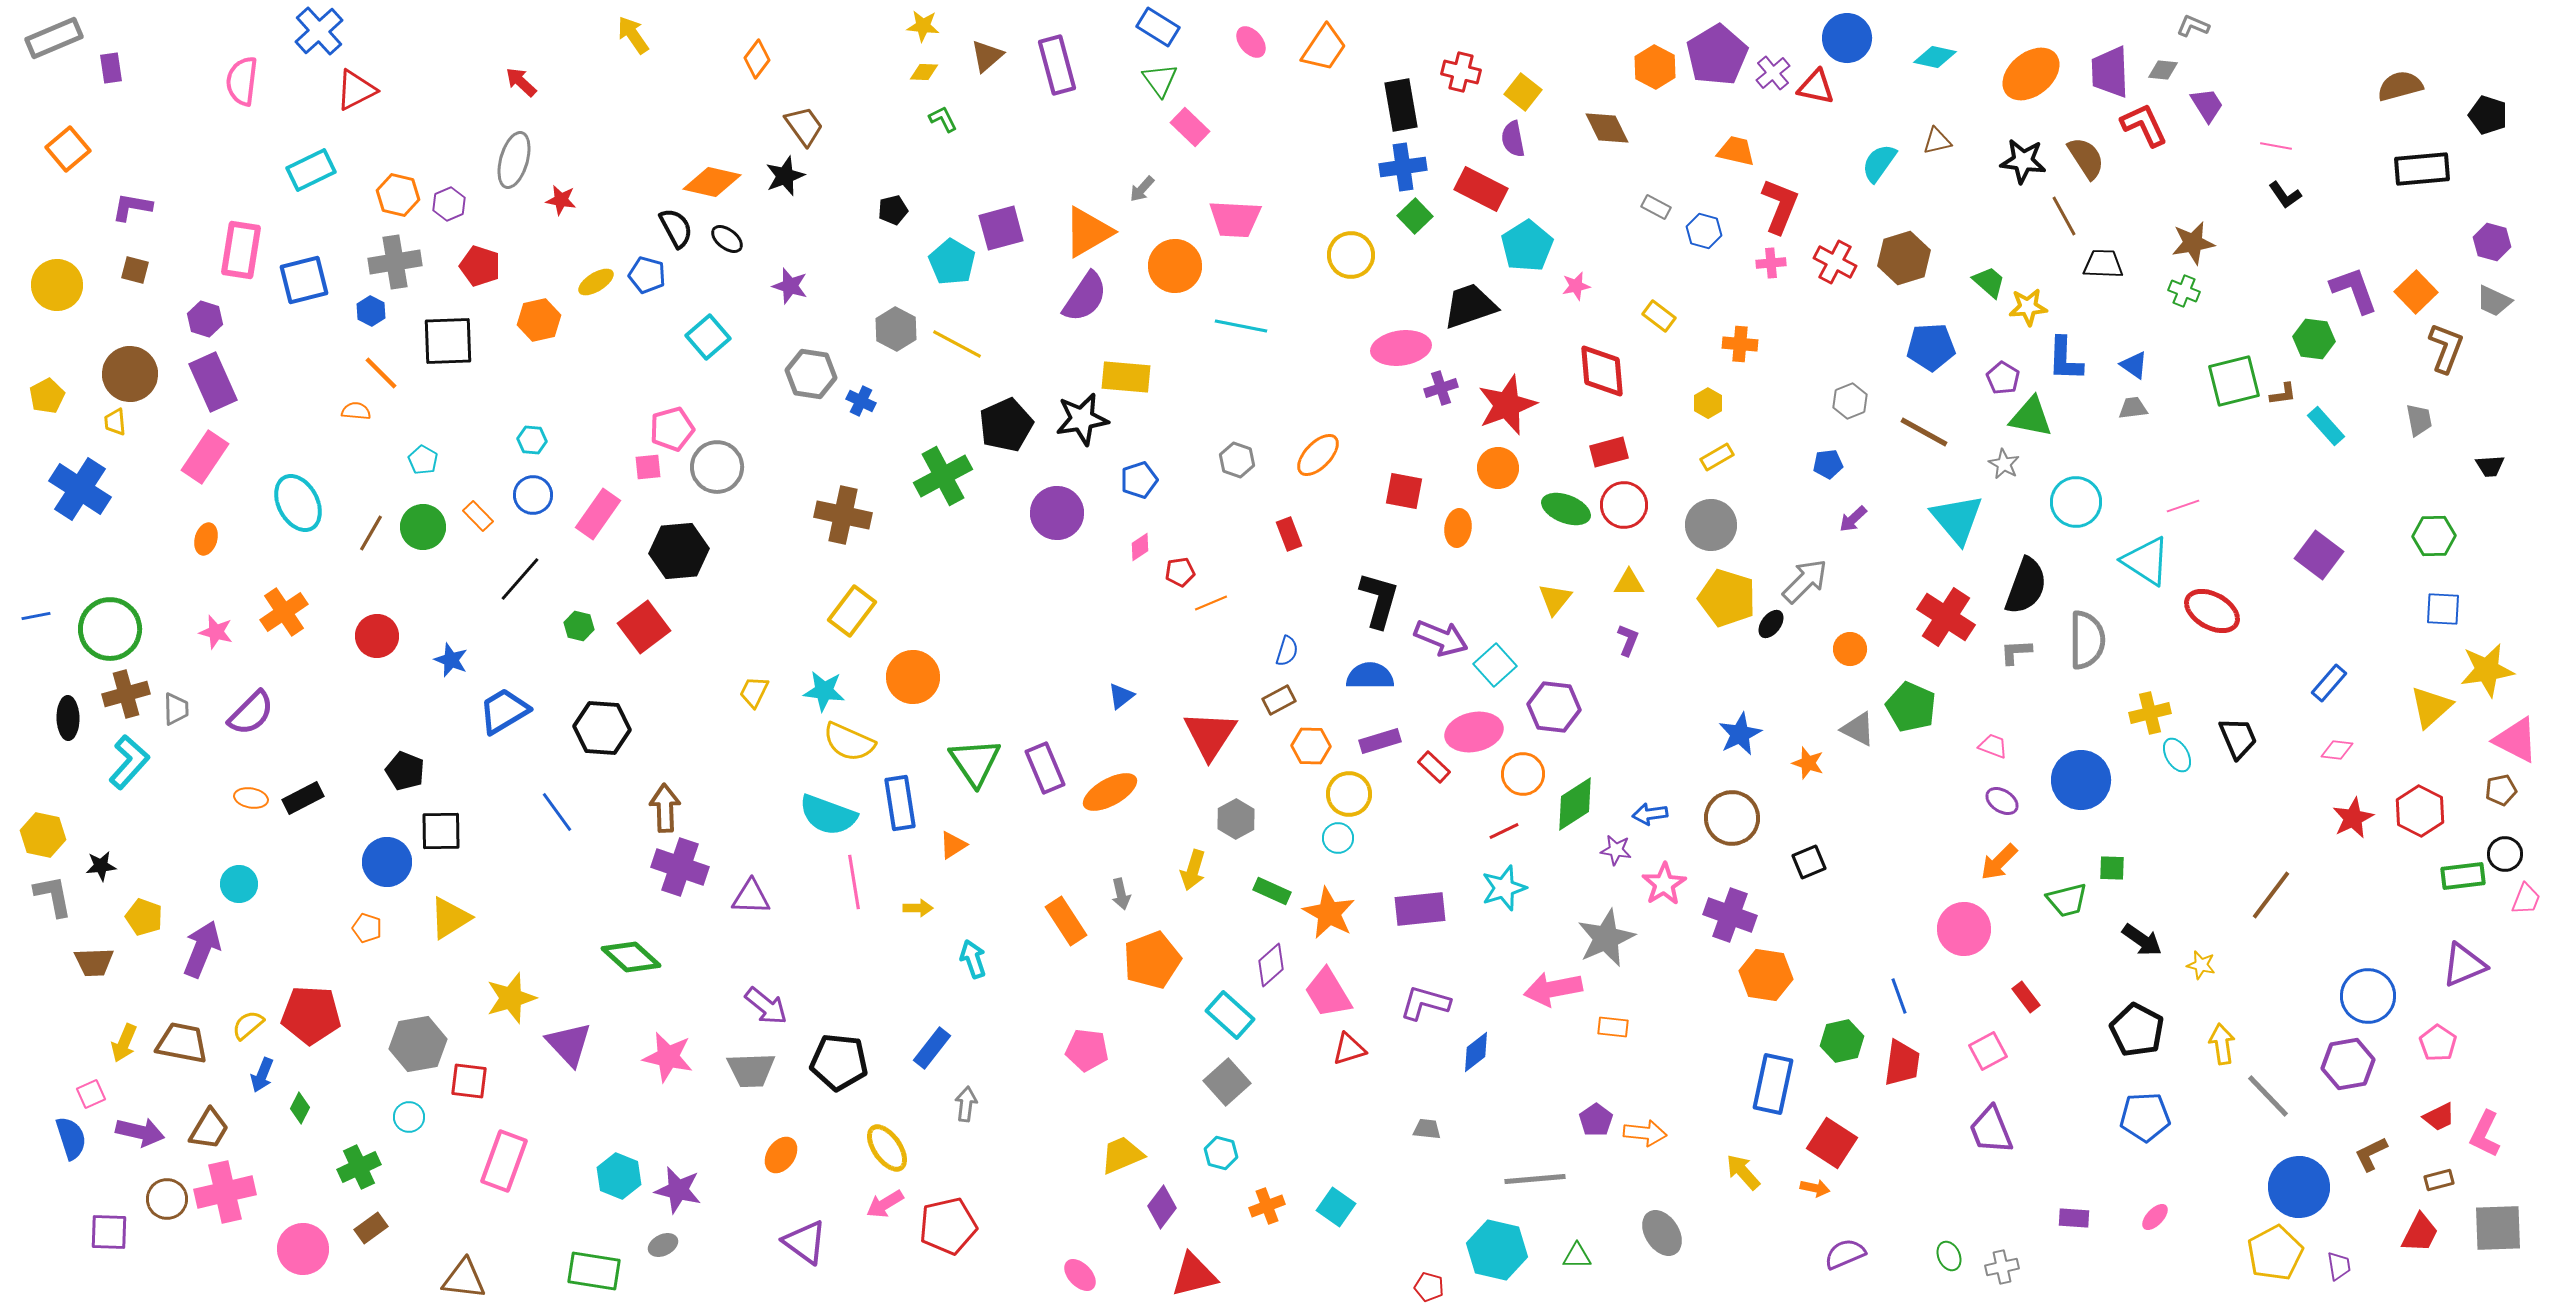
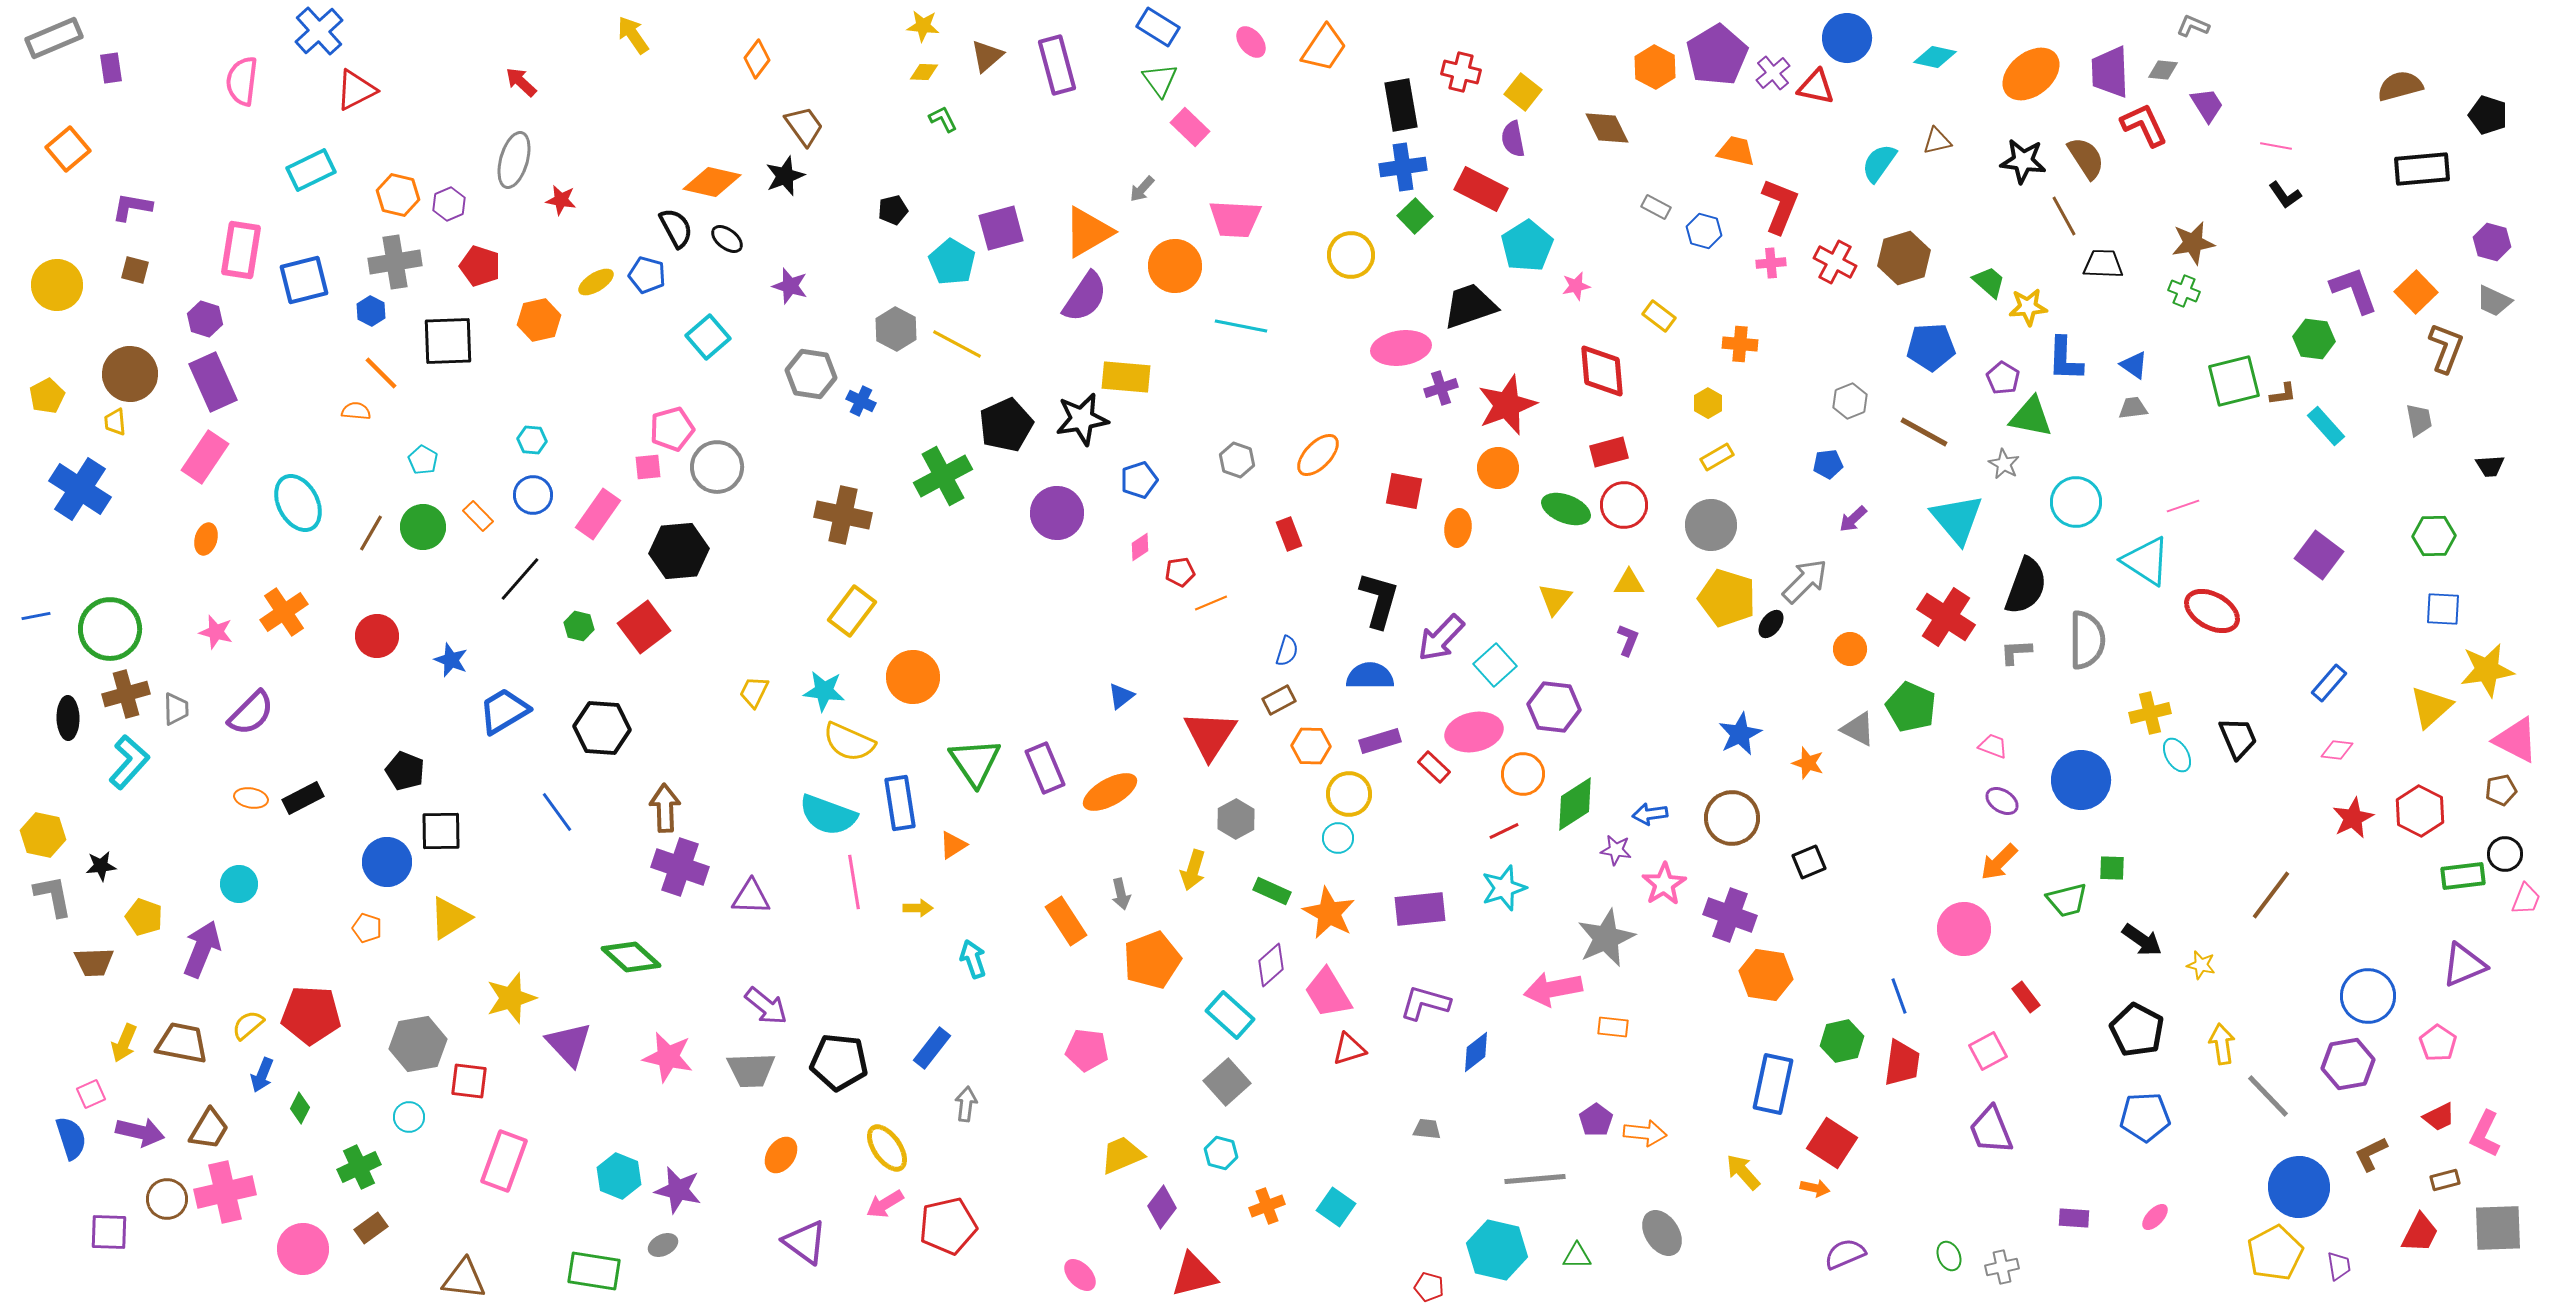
purple arrow at (1441, 638): rotated 112 degrees clockwise
brown rectangle at (2439, 1180): moved 6 px right
